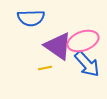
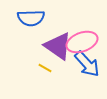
pink ellipse: moved 1 px left, 1 px down
yellow line: rotated 40 degrees clockwise
